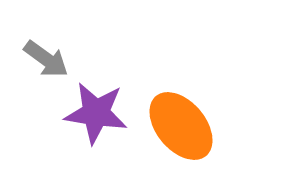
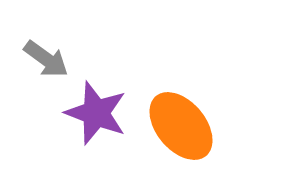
purple star: rotated 12 degrees clockwise
